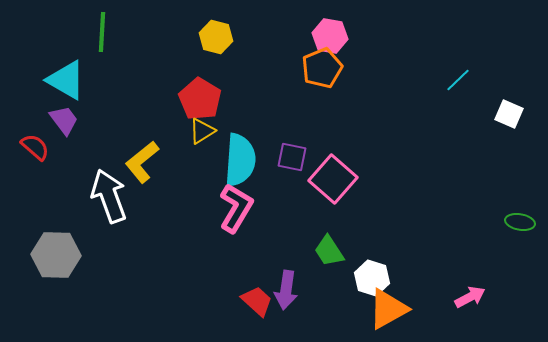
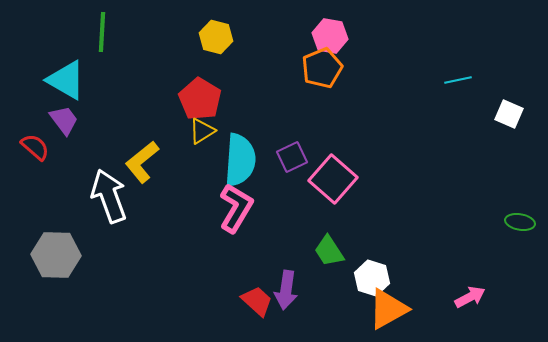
cyan line: rotated 32 degrees clockwise
purple square: rotated 36 degrees counterclockwise
